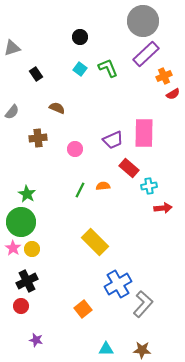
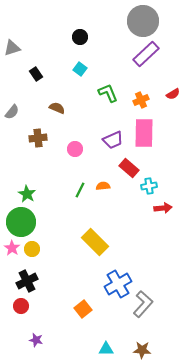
green L-shape: moved 25 px down
orange cross: moved 23 px left, 24 px down
pink star: moved 1 px left
